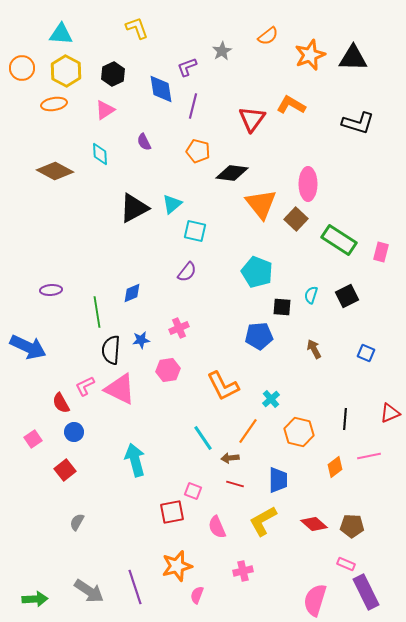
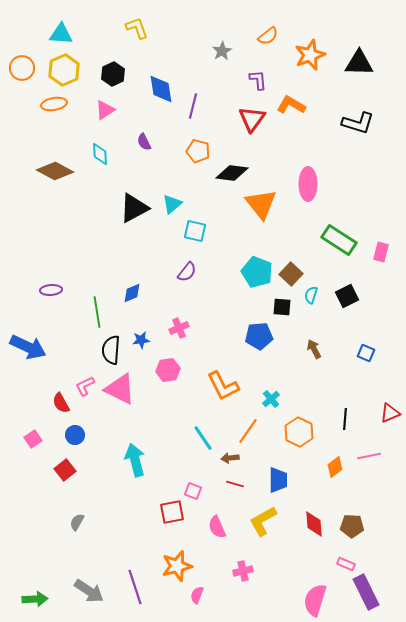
black triangle at (353, 58): moved 6 px right, 5 px down
purple L-shape at (187, 67): moved 71 px right, 13 px down; rotated 105 degrees clockwise
yellow hexagon at (66, 71): moved 2 px left, 1 px up; rotated 8 degrees clockwise
brown square at (296, 219): moved 5 px left, 55 px down
blue circle at (74, 432): moved 1 px right, 3 px down
orange hexagon at (299, 432): rotated 12 degrees clockwise
red diamond at (314, 524): rotated 44 degrees clockwise
